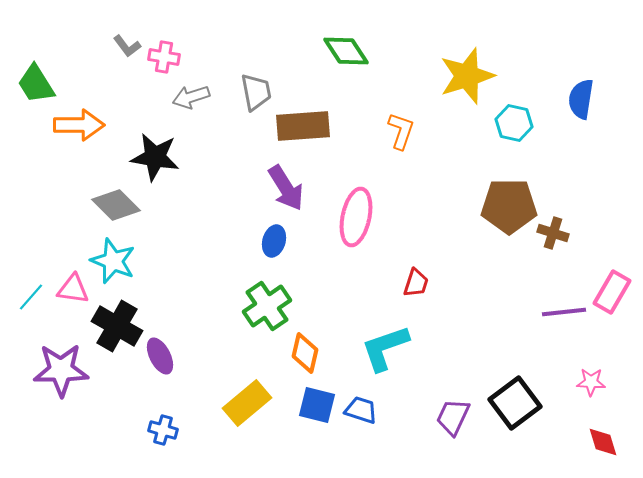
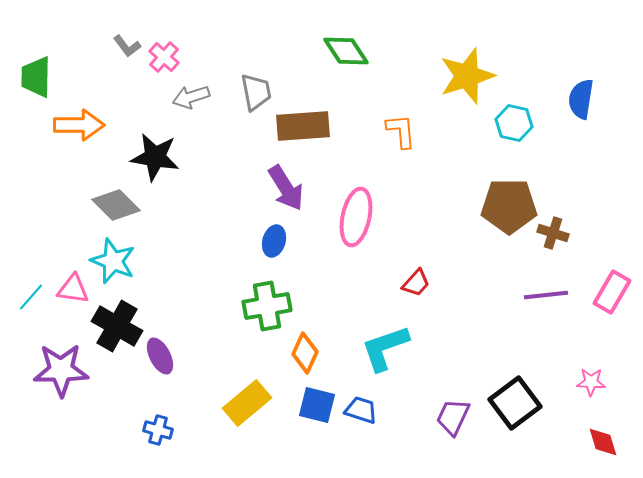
pink cross: rotated 32 degrees clockwise
green trapezoid: moved 7 px up; rotated 33 degrees clockwise
orange L-shape: rotated 24 degrees counterclockwise
red trapezoid: rotated 24 degrees clockwise
green cross: rotated 24 degrees clockwise
purple line: moved 18 px left, 17 px up
orange diamond: rotated 12 degrees clockwise
blue cross: moved 5 px left
